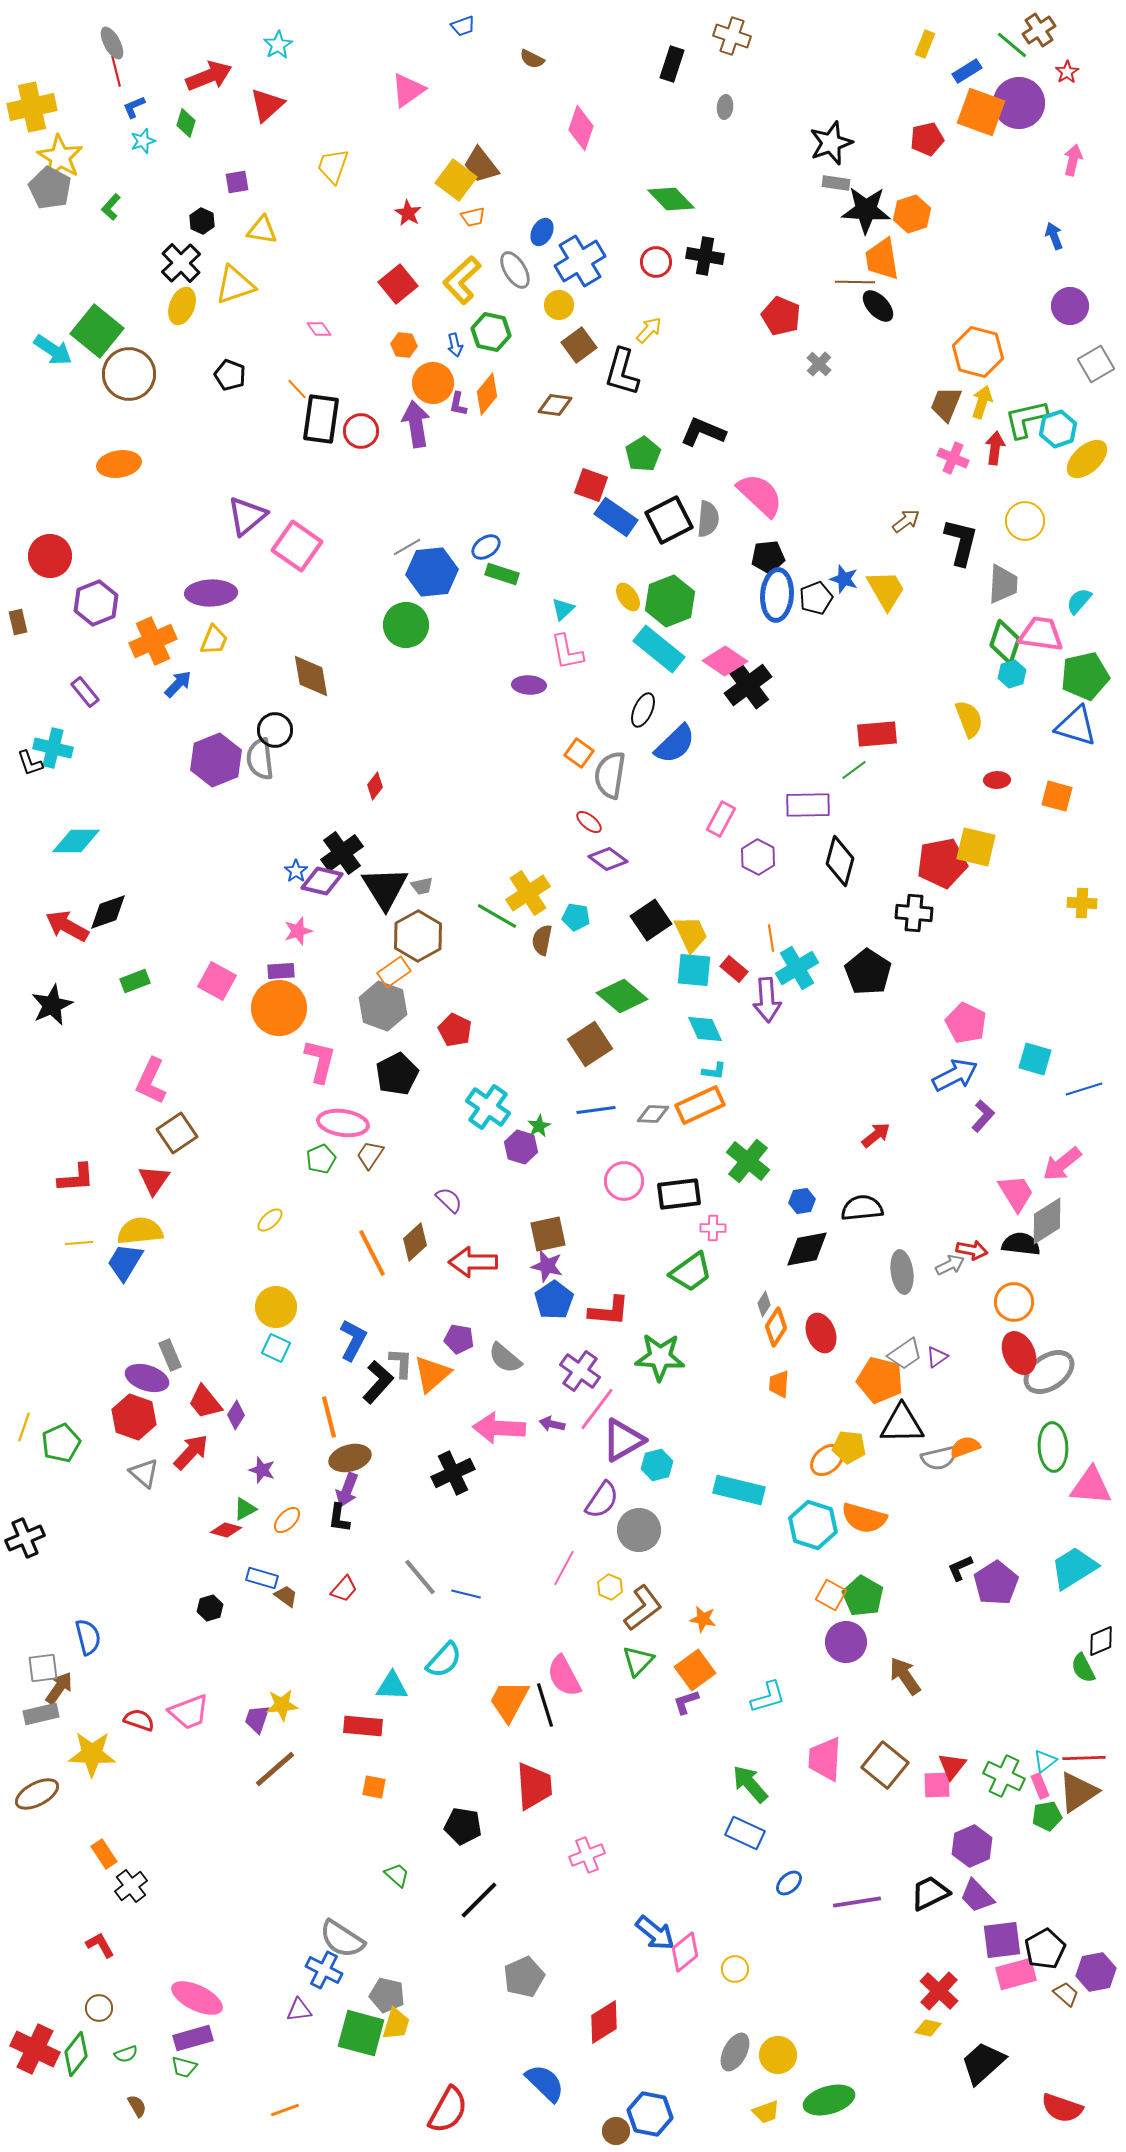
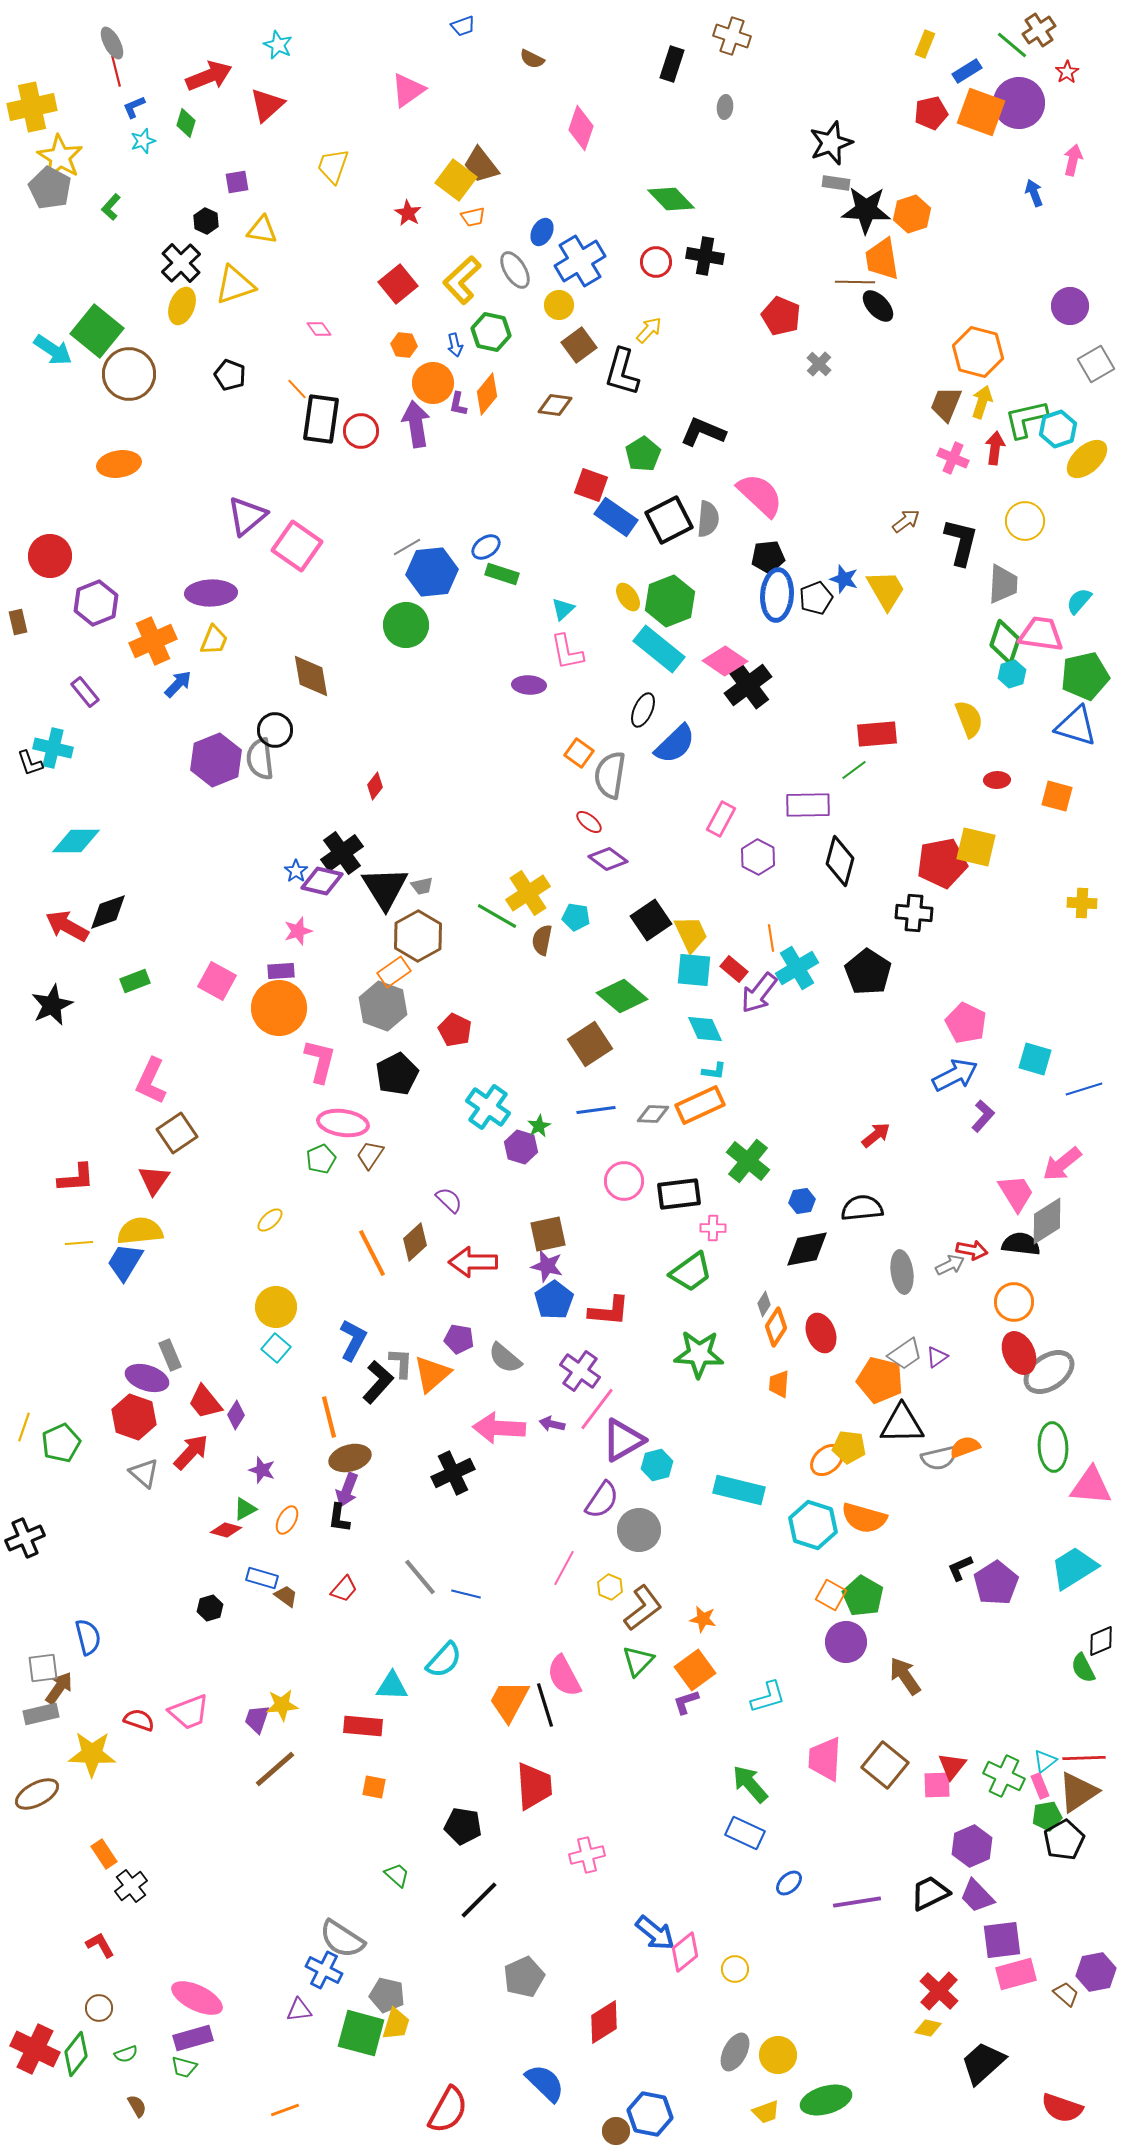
cyan star at (278, 45): rotated 16 degrees counterclockwise
red pentagon at (927, 139): moved 4 px right, 26 px up
black hexagon at (202, 221): moved 4 px right
blue arrow at (1054, 236): moved 20 px left, 43 px up
purple arrow at (767, 1000): moved 8 px left, 7 px up; rotated 42 degrees clockwise
cyan square at (276, 1348): rotated 16 degrees clockwise
green star at (660, 1357): moved 39 px right, 3 px up
orange ellipse at (287, 1520): rotated 16 degrees counterclockwise
pink cross at (587, 1855): rotated 8 degrees clockwise
black pentagon at (1045, 1949): moved 19 px right, 109 px up
green ellipse at (829, 2100): moved 3 px left
